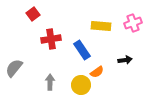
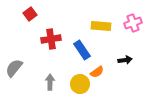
red square: moved 3 px left
yellow circle: moved 1 px left, 1 px up
